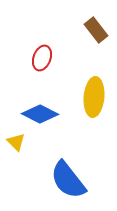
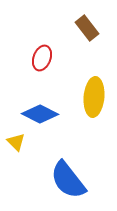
brown rectangle: moved 9 px left, 2 px up
